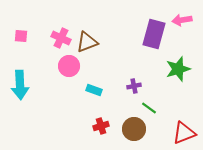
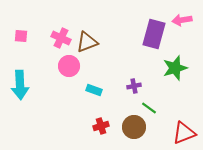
green star: moved 3 px left, 1 px up
brown circle: moved 2 px up
